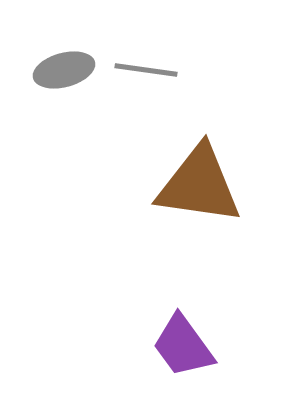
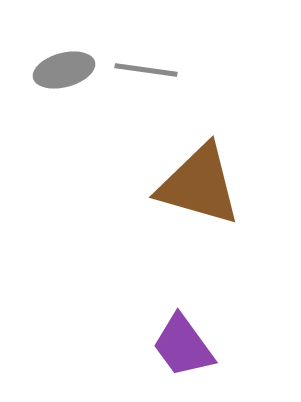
brown triangle: rotated 8 degrees clockwise
